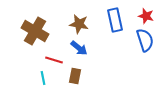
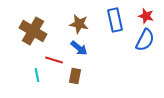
brown cross: moved 2 px left
blue semicircle: rotated 45 degrees clockwise
cyan line: moved 6 px left, 3 px up
